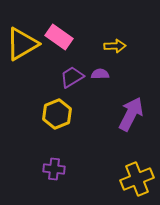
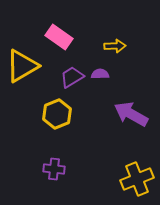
yellow triangle: moved 22 px down
purple arrow: rotated 88 degrees counterclockwise
